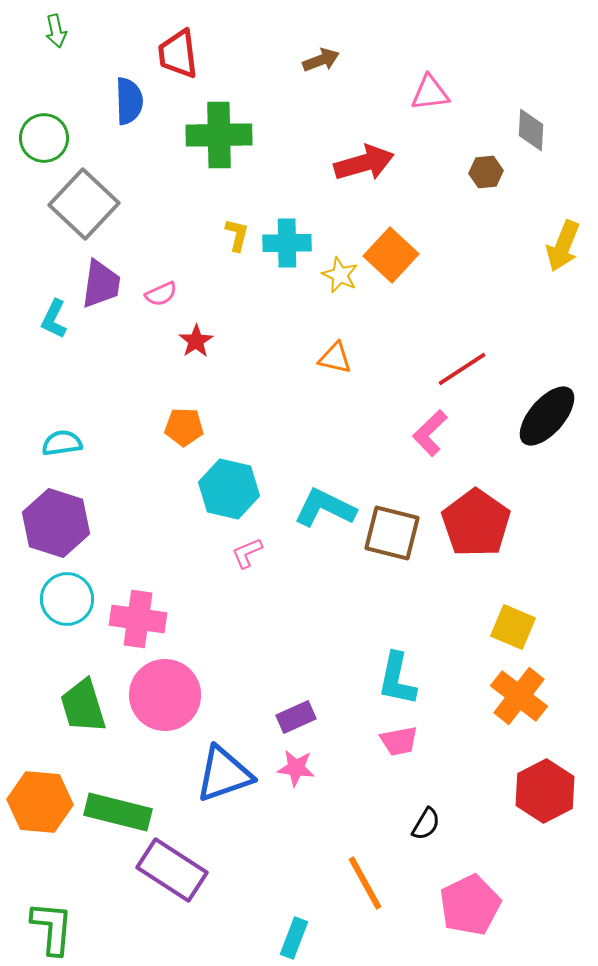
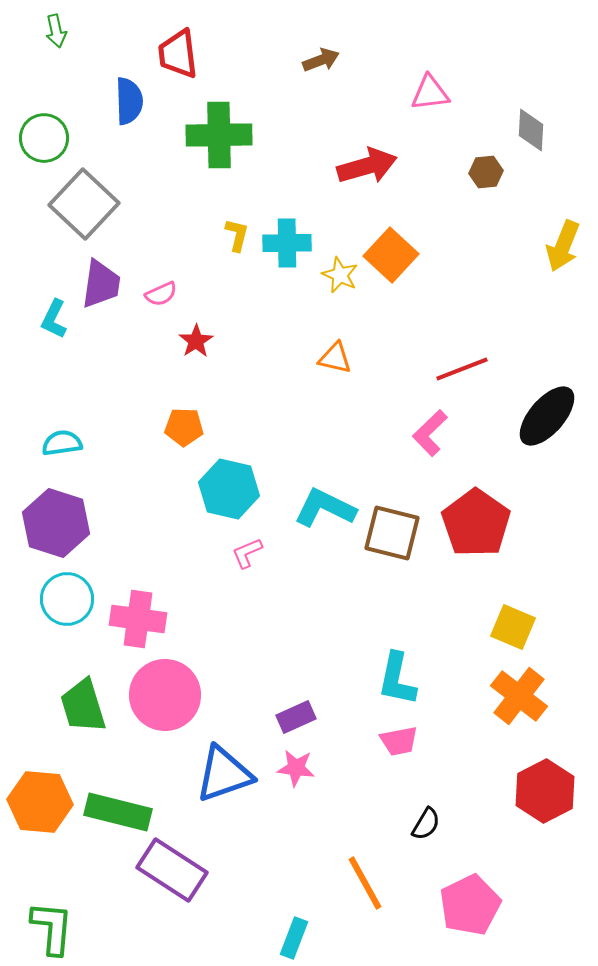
red arrow at (364, 163): moved 3 px right, 3 px down
red line at (462, 369): rotated 12 degrees clockwise
